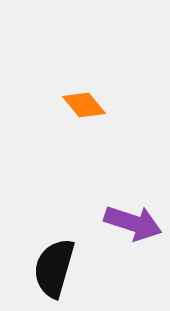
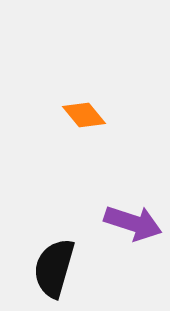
orange diamond: moved 10 px down
